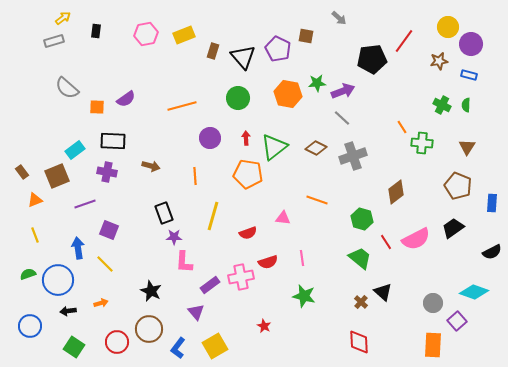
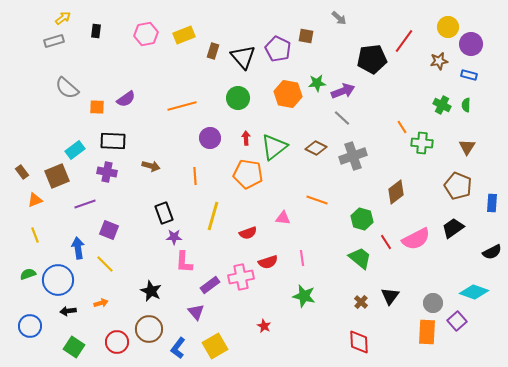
black triangle at (383, 292): moved 7 px right, 4 px down; rotated 24 degrees clockwise
orange rectangle at (433, 345): moved 6 px left, 13 px up
